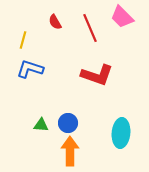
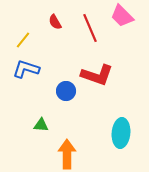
pink trapezoid: moved 1 px up
yellow line: rotated 24 degrees clockwise
blue L-shape: moved 4 px left
blue circle: moved 2 px left, 32 px up
orange arrow: moved 3 px left, 3 px down
